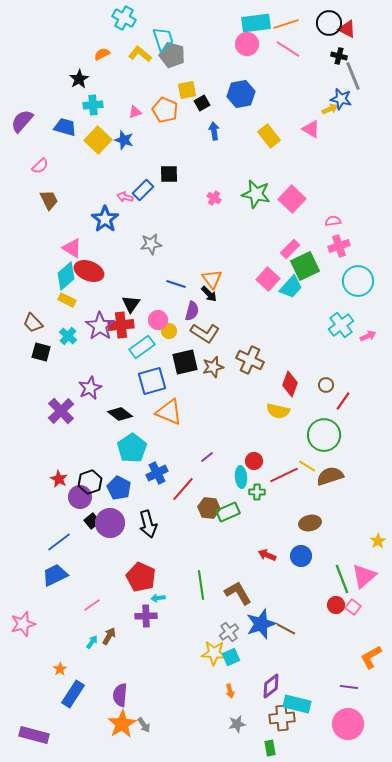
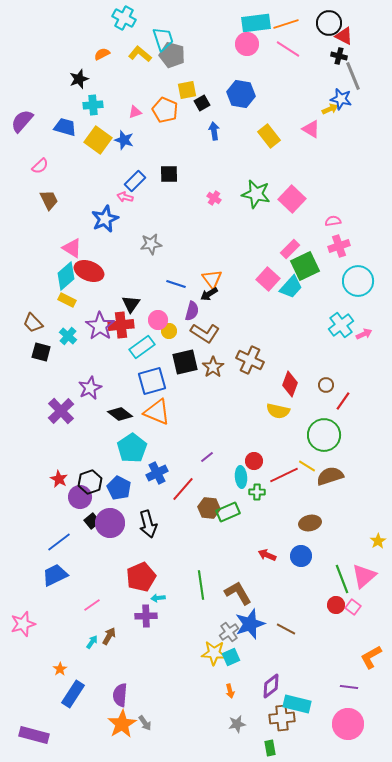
red triangle at (347, 29): moved 3 px left, 7 px down
black star at (79, 79): rotated 12 degrees clockwise
blue hexagon at (241, 94): rotated 20 degrees clockwise
yellow square at (98, 140): rotated 8 degrees counterclockwise
blue rectangle at (143, 190): moved 8 px left, 9 px up
blue star at (105, 219): rotated 12 degrees clockwise
black arrow at (209, 294): rotated 102 degrees clockwise
pink arrow at (368, 336): moved 4 px left, 2 px up
brown star at (213, 367): rotated 20 degrees counterclockwise
orange triangle at (169, 412): moved 12 px left
red pentagon at (141, 577): rotated 24 degrees clockwise
blue star at (261, 624): moved 11 px left
gray arrow at (144, 725): moved 1 px right, 2 px up
